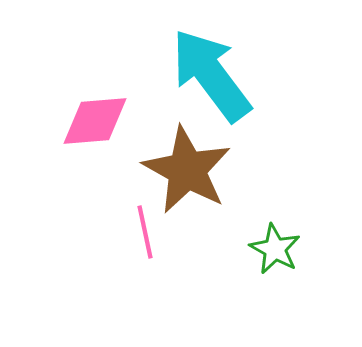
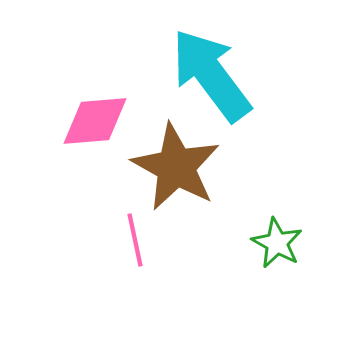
brown star: moved 11 px left, 3 px up
pink line: moved 10 px left, 8 px down
green star: moved 2 px right, 6 px up
